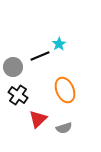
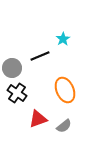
cyan star: moved 4 px right, 5 px up
gray circle: moved 1 px left, 1 px down
black cross: moved 1 px left, 2 px up
red triangle: rotated 24 degrees clockwise
gray semicircle: moved 2 px up; rotated 21 degrees counterclockwise
